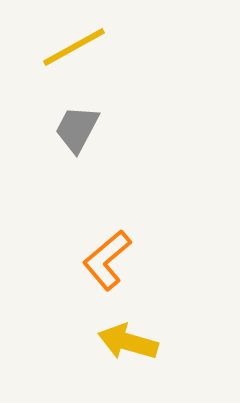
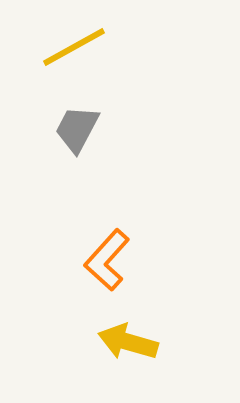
orange L-shape: rotated 8 degrees counterclockwise
